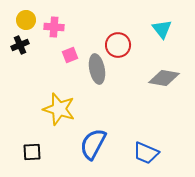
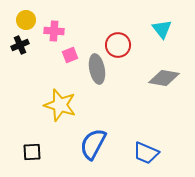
pink cross: moved 4 px down
yellow star: moved 1 px right, 4 px up
